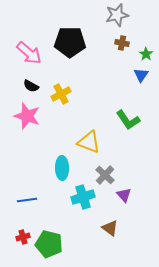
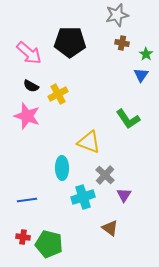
yellow cross: moved 3 px left
green L-shape: moved 1 px up
purple triangle: rotated 14 degrees clockwise
red cross: rotated 24 degrees clockwise
